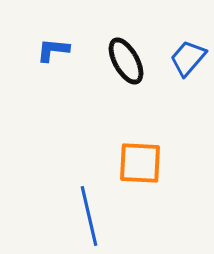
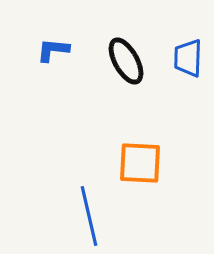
blue trapezoid: rotated 39 degrees counterclockwise
